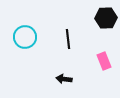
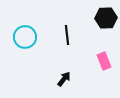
black line: moved 1 px left, 4 px up
black arrow: rotated 119 degrees clockwise
